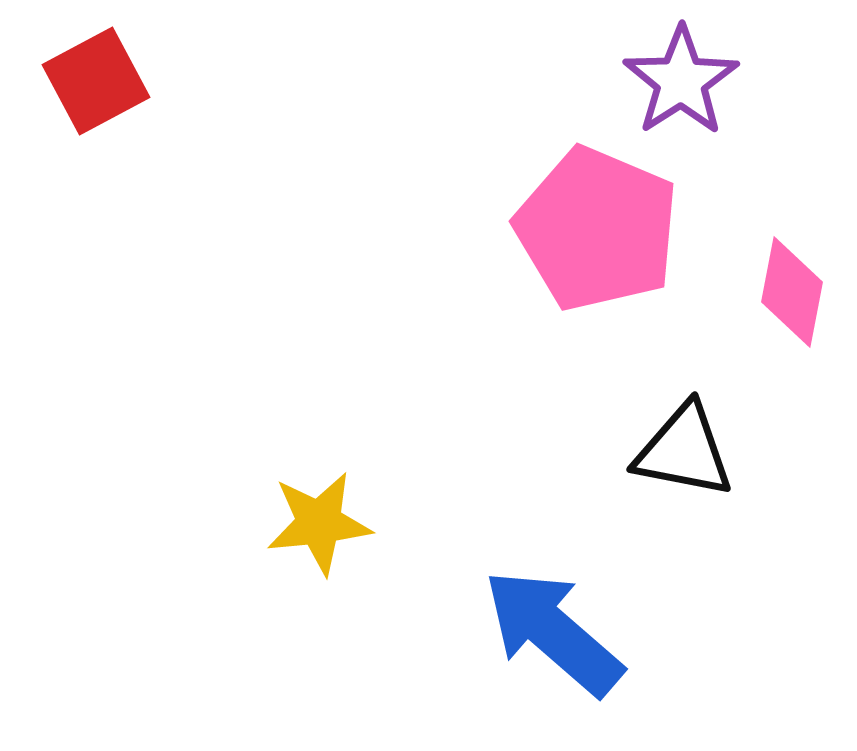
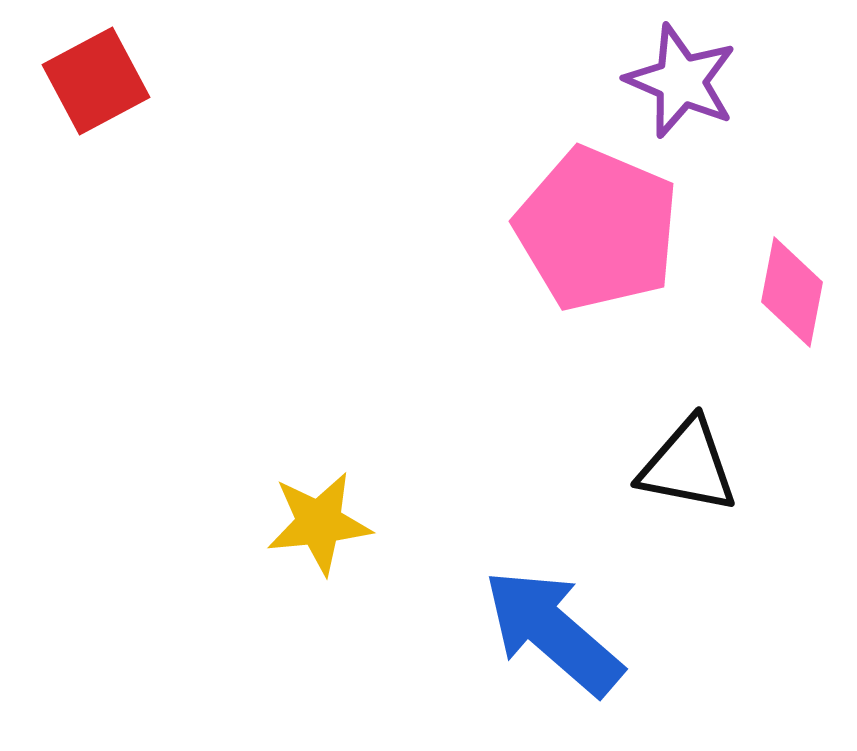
purple star: rotated 16 degrees counterclockwise
black triangle: moved 4 px right, 15 px down
